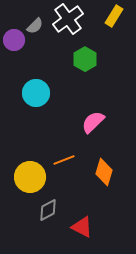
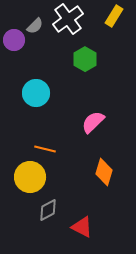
orange line: moved 19 px left, 11 px up; rotated 35 degrees clockwise
